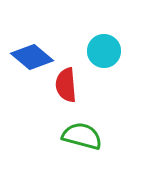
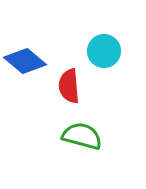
blue diamond: moved 7 px left, 4 px down
red semicircle: moved 3 px right, 1 px down
